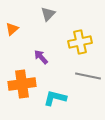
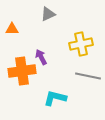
gray triangle: rotated 21 degrees clockwise
orange triangle: rotated 40 degrees clockwise
yellow cross: moved 1 px right, 2 px down
purple arrow: rotated 14 degrees clockwise
orange cross: moved 13 px up
